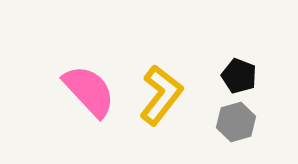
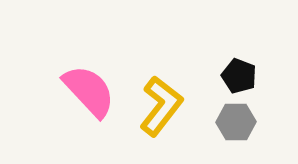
yellow L-shape: moved 11 px down
gray hexagon: rotated 15 degrees clockwise
